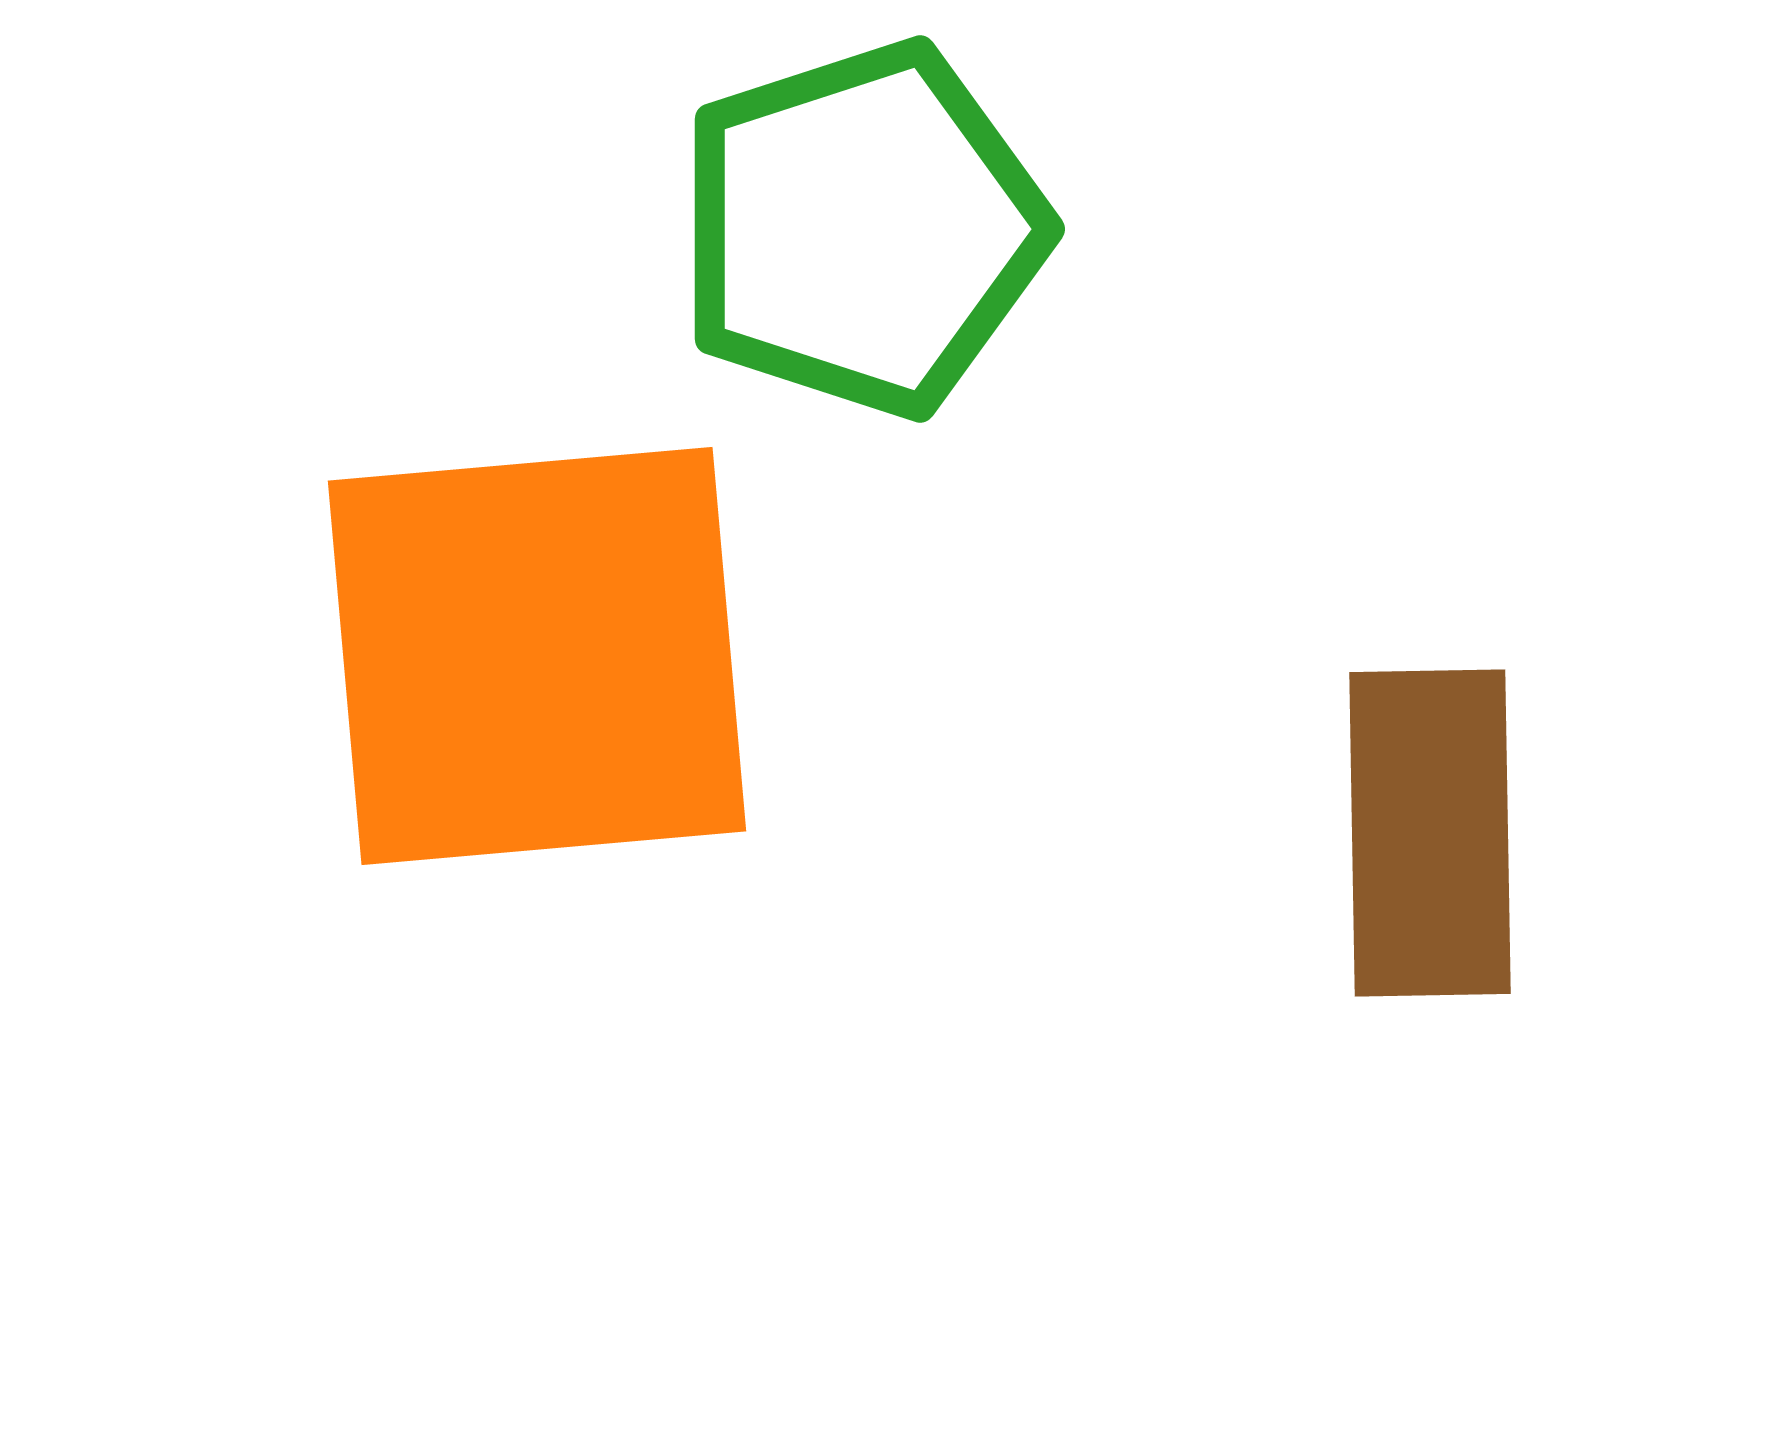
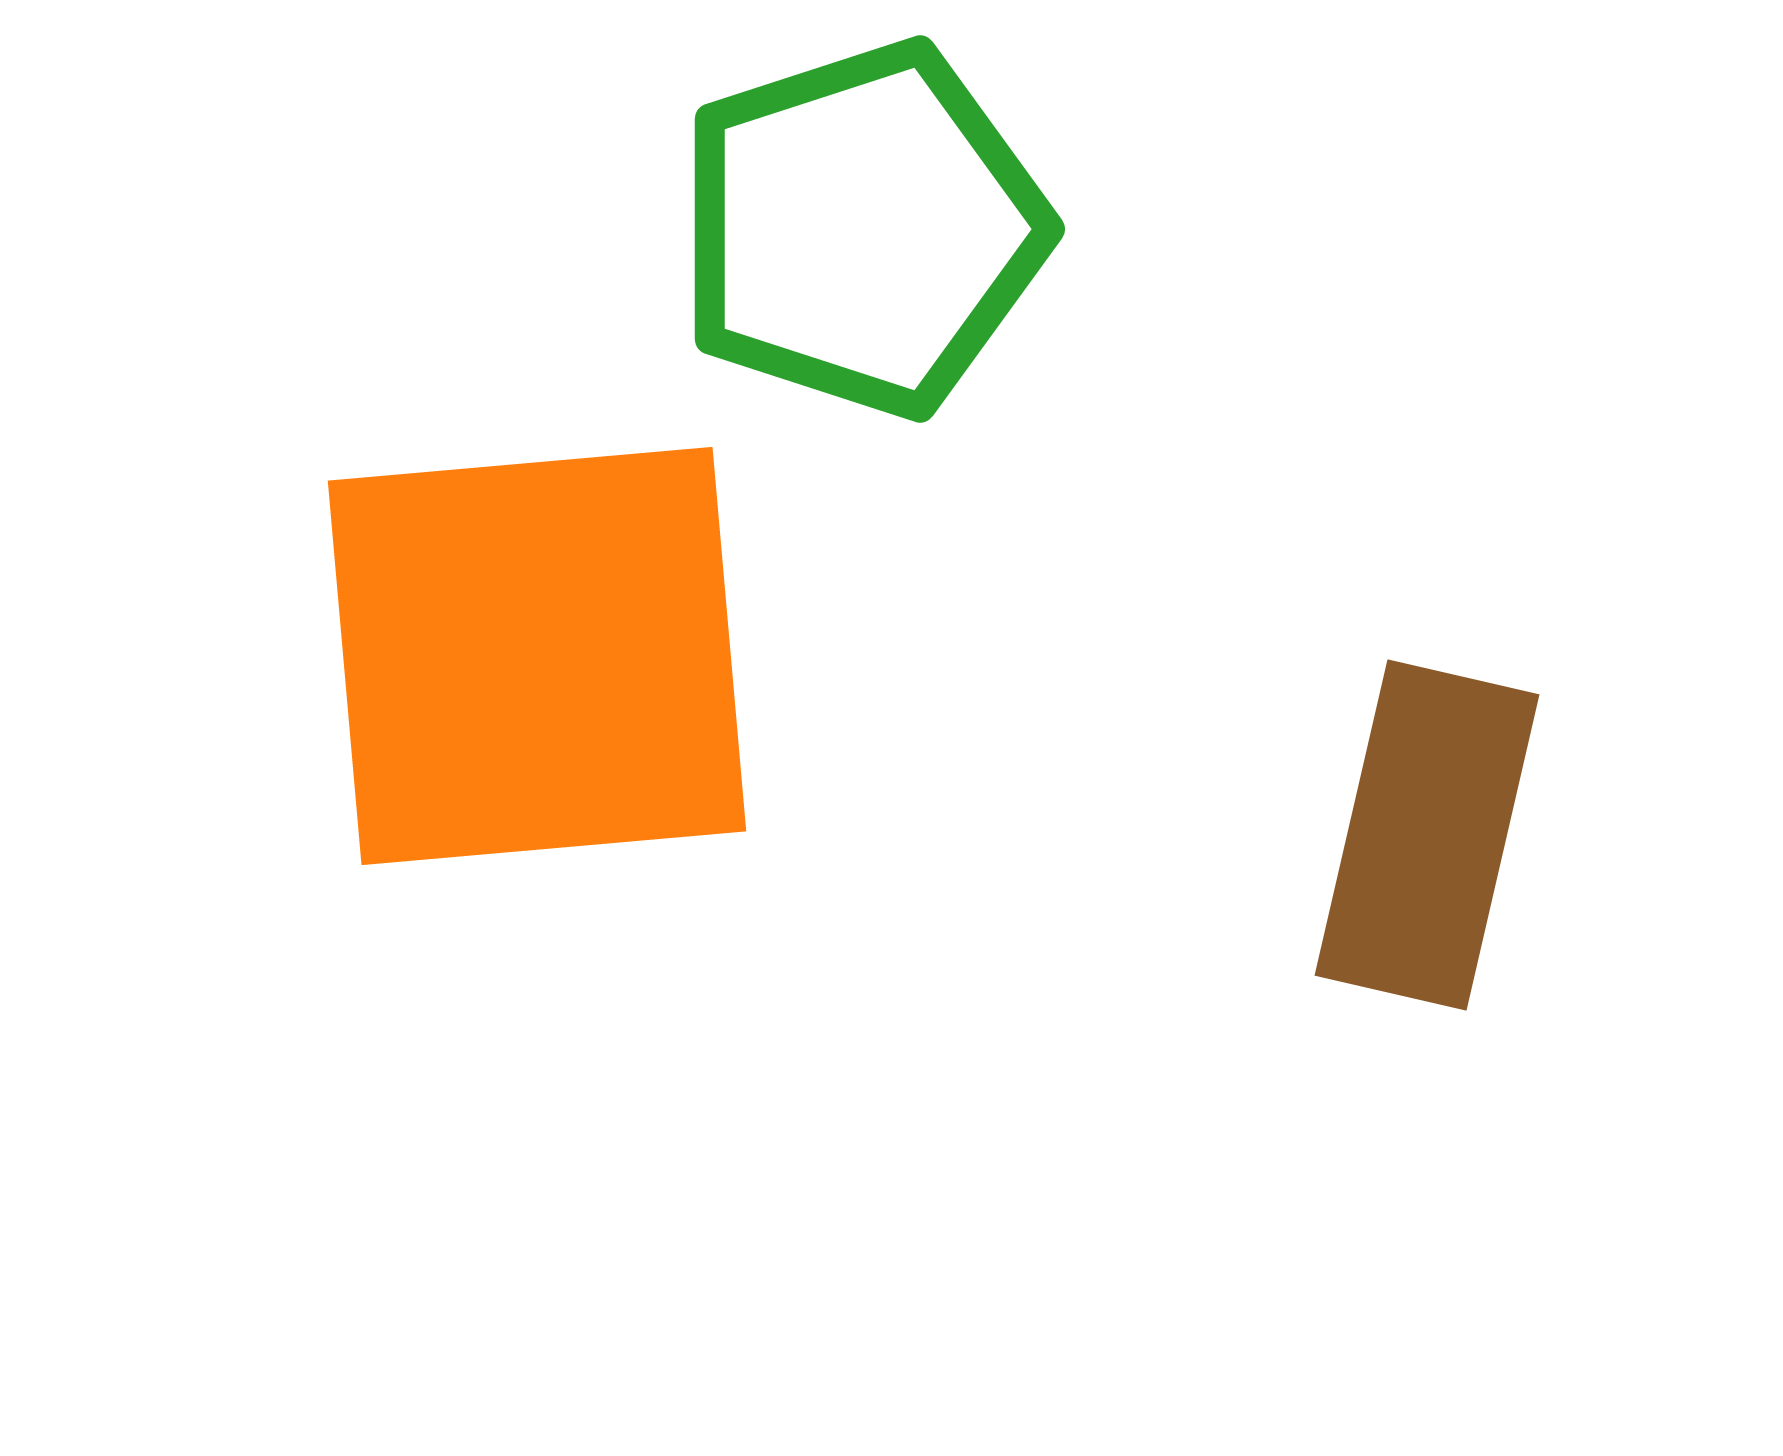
brown rectangle: moved 3 px left, 2 px down; rotated 14 degrees clockwise
